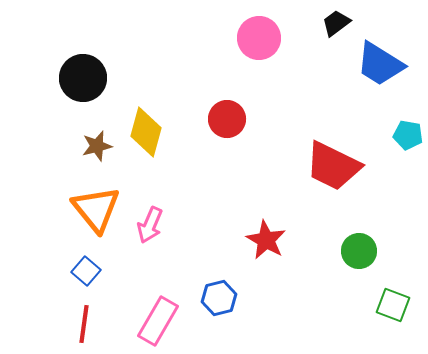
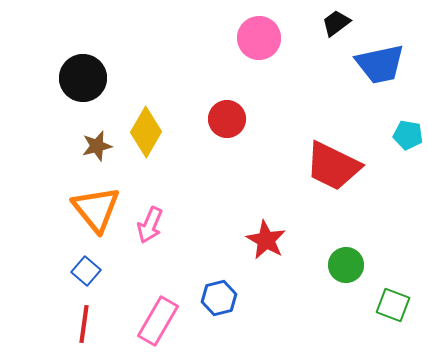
blue trapezoid: rotated 44 degrees counterclockwise
yellow diamond: rotated 15 degrees clockwise
green circle: moved 13 px left, 14 px down
